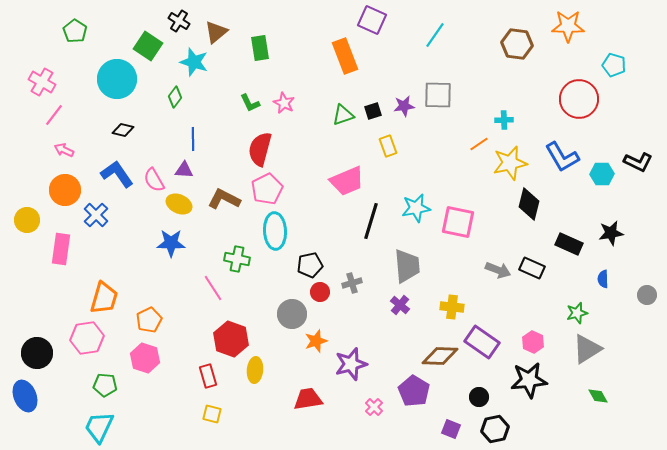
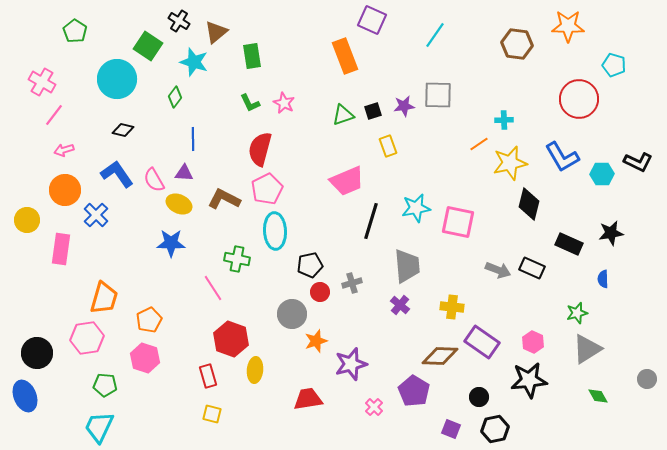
green rectangle at (260, 48): moved 8 px left, 8 px down
pink arrow at (64, 150): rotated 42 degrees counterclockwise
purple triangle at (184, 170): moved 3 px down
gray circle at (647, 295): moved 84 px down
